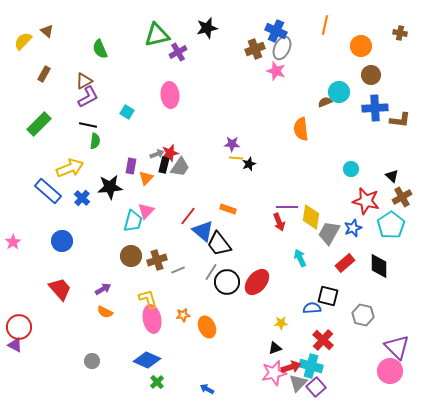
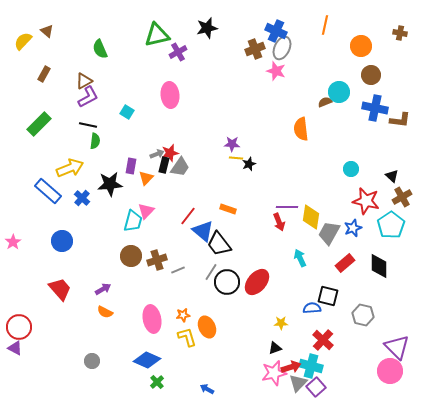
blue cross at (375, 108): rotated 15 degrees clockwise
black star at (110, 187): moved 3 px up
yellow L-shape at (148, 299): moved 39 px right, 38 px down
purple triangle at (15, 345): moved 3 px down
